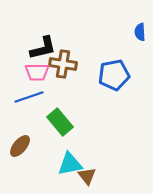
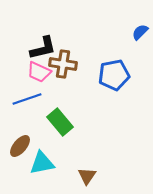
blue semicircle: rotated 48 degrees clockwise
pink trapezoid: moved 2 px right; rotated 25 degrees clockwise
blue line: moved 2 px left, 2 px down
cyan triangle: moved 28 px left, 1 px up
brown triangle: rotated 12 degrees clockwise
